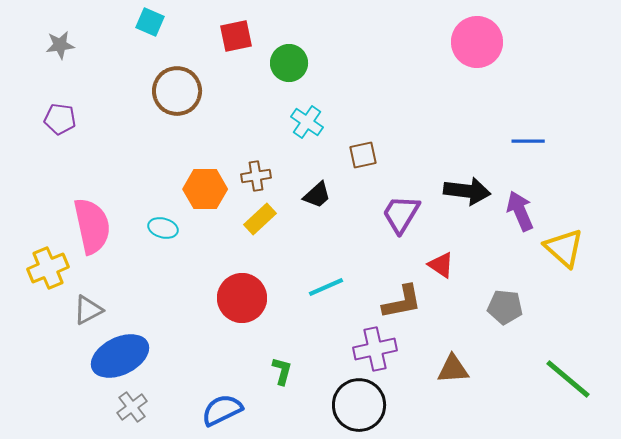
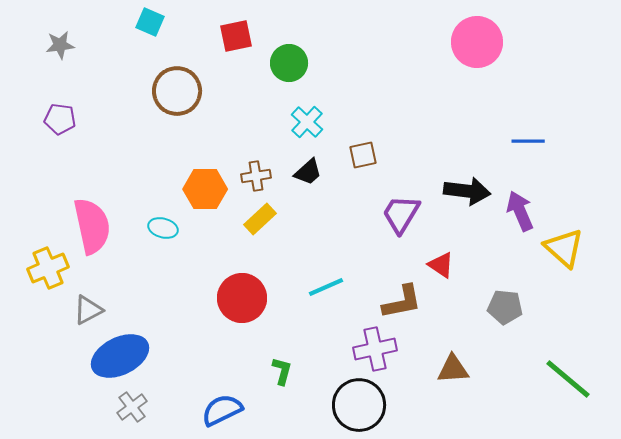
cyan cross: rotated 8 degrees clockwise
black trapezoid: moved 9 px left, 23 px up
